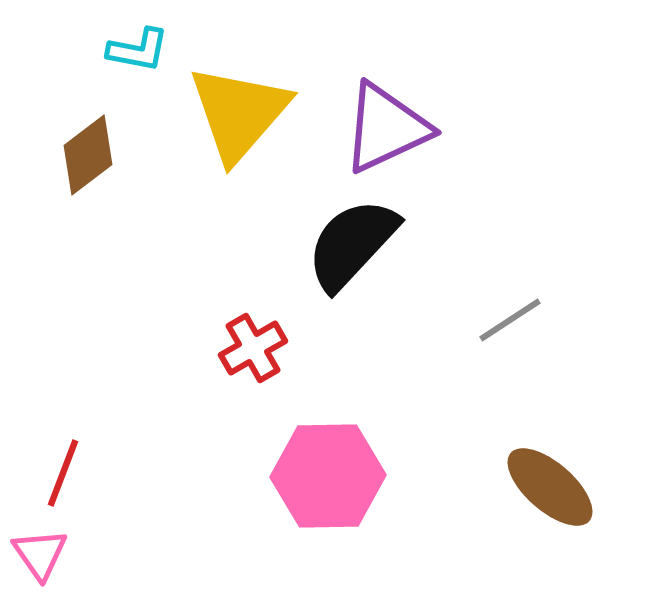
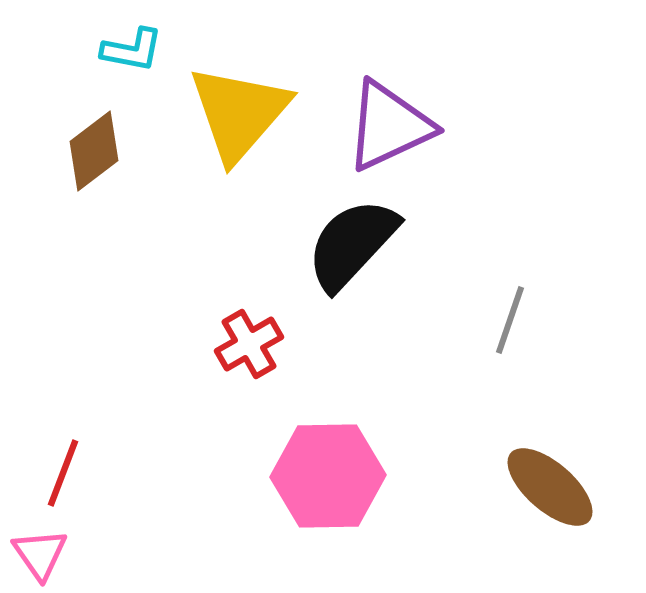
cyan L-shape: moved 6 px left
purple triangle: moved 3 px right, 2 px up
brown diamond: moved 6 px right, 4 px up
gray line: rotated 38 degrees counterclockwise
red cross: moved 4 px left, 4 px up
